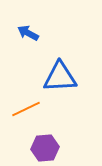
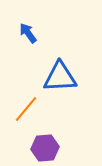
blue arrow: rotated 25 degrees clockwise
orange line: rotated 24 degrees counterclockwise
